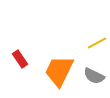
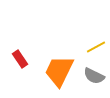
yellow line: moved 1 px left, 4 px down
